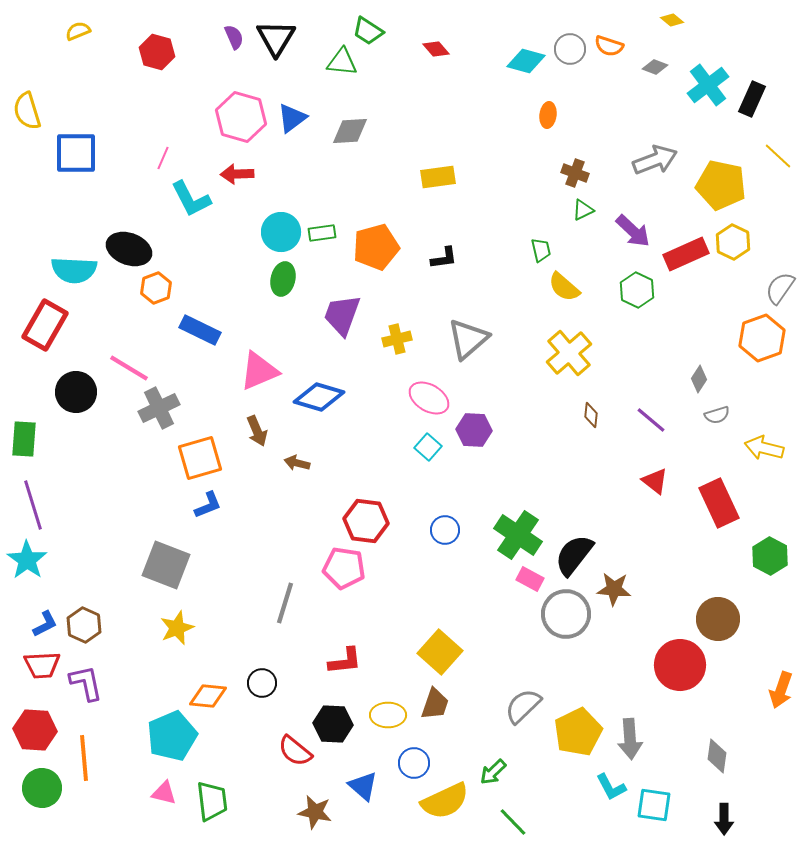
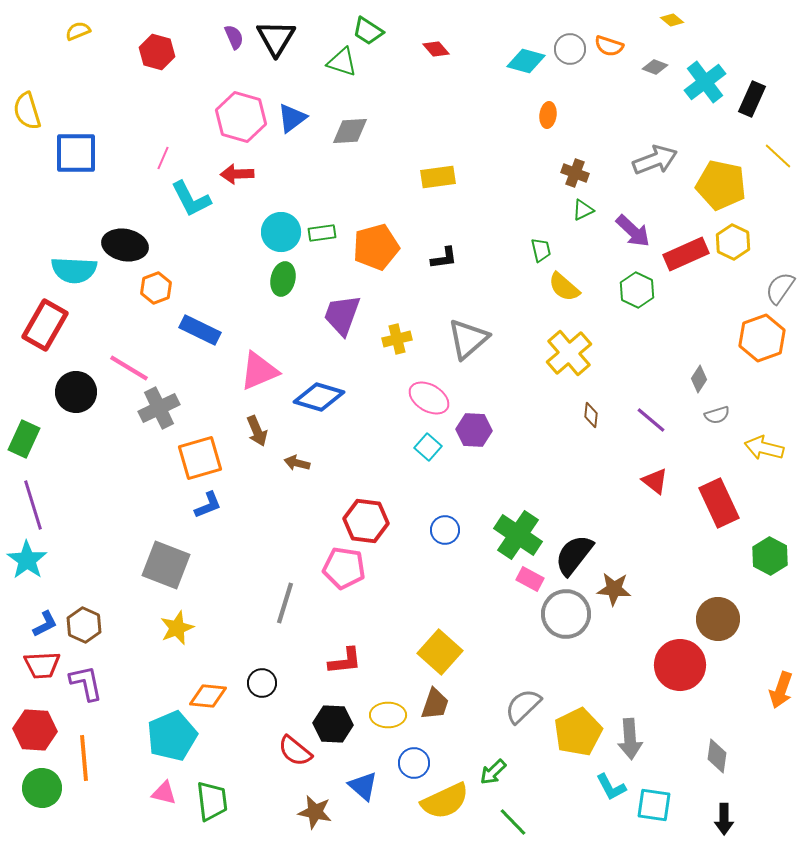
green triangle at (342, 62): rotated 12 degrees clockwise
cyan cross at (708, 85): moved 3 px left, 3 px up
black ellipse at (129, 249): moved 4 px left, 4 px up; rotated 9 degrees counterclockwise
green rectangle at (24, 439): rotated 21 degrees clockwise
